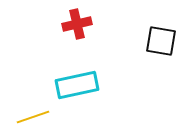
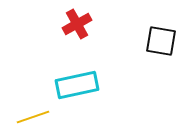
red cross: rotated 16 degrees counterclockwise
